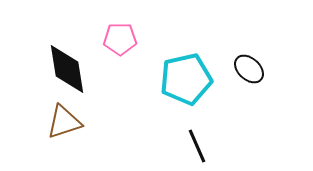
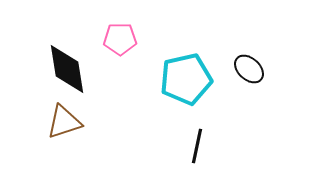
black line: rotated 36 degrees clockwise
